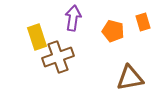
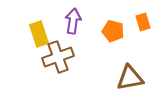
purple arrow: moved 3 px down
yellow rectangle: moved 2 px right, 3 px up
